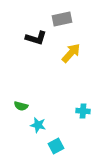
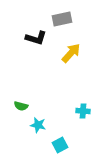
cyan square: moved 4 px right, 1 px up
